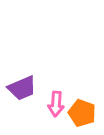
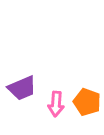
orange pentagon: moved 5 px right, 11 px up
